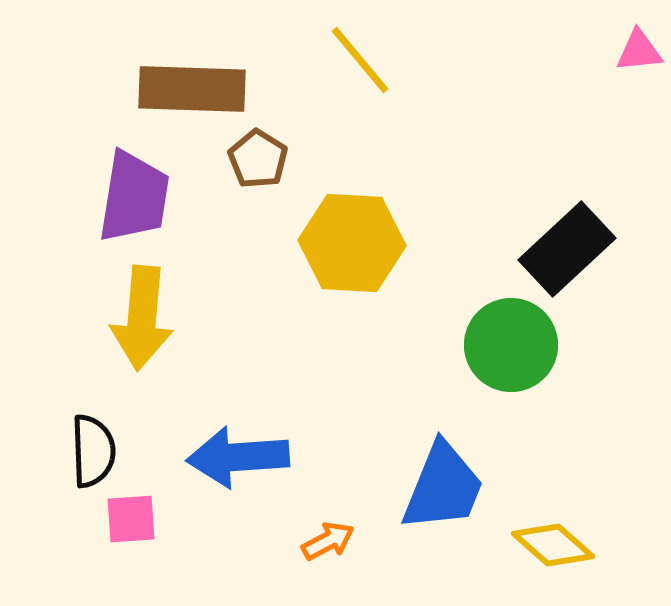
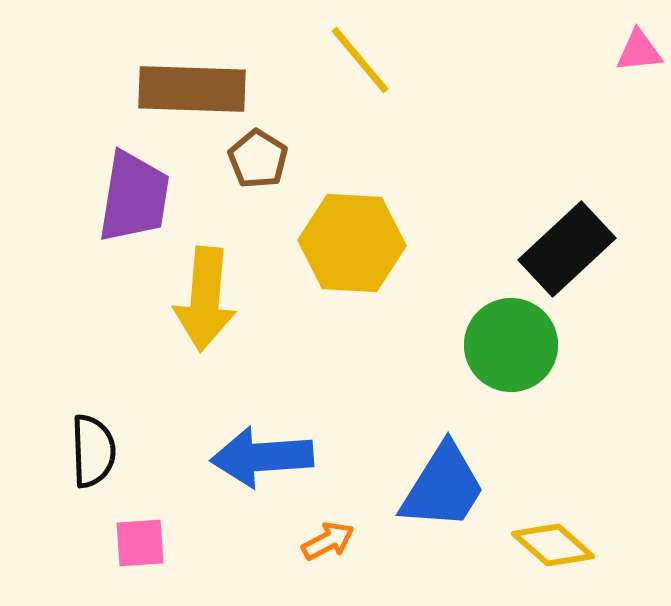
yellow arrow: moved 63 px right, 19 px up
blue arrow: moved 24 px right
blue trapezoid: rotated 10 degrees clockwise
pink square: moved 9 px right, 24 px down
